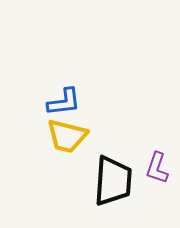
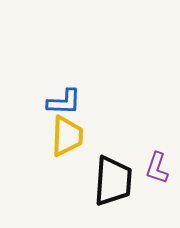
blue L-shape: rotated 9 degrees clockwise
yellow trapezoid: rotated 102 degrees counterclockwise
